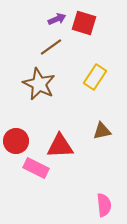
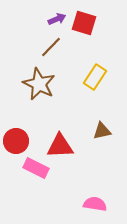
brown line: rotated 10 degrees counterclockwise
pink semicircle: moved 9 px left, 1 px up; rotated 75 degrees counterclockwise
